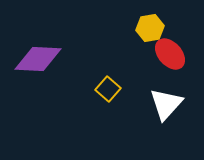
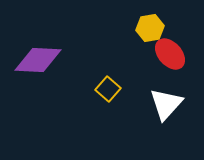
purple diamond: moved 1 px down
